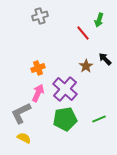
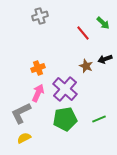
green arrow: moved 4 px right, 3 px down; rotated 64 degrees counterclockwise
black arrow: rotated 64 degrees counterclockwise
brown star: rotated 16 degrees counterclockwise
yellow semicircle: rotated 56 degrees counterclockwise
